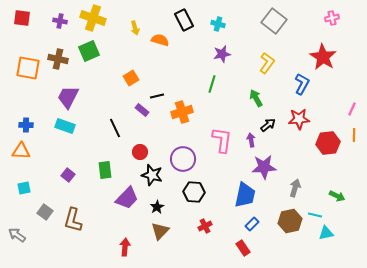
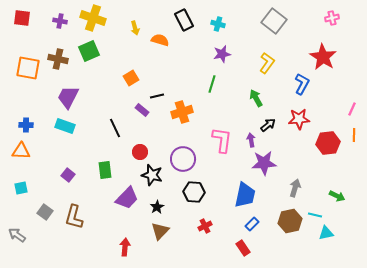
purple star at (264, 167): moved 4 px up
cyan square at (24, 188): moved 3 px left
brown L-shape at (73, 220): moved 1 px right, 3 px up
